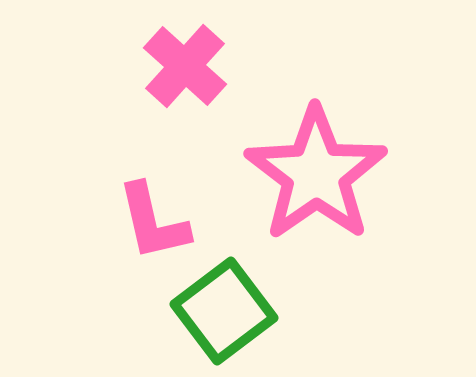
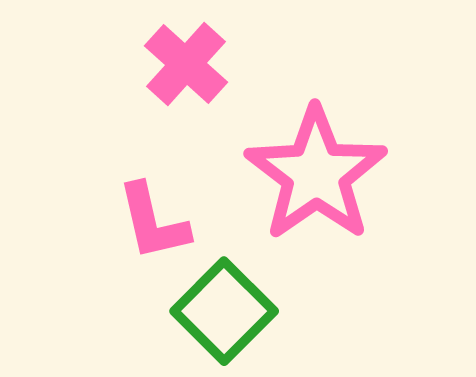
pink cross: moved 1 px right, 2 px up
green square: rotated 8 degrees counterclockwise
